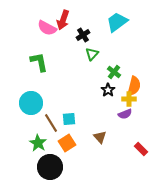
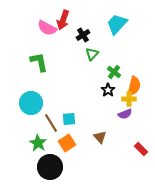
cyan trapezoid: moved 2 px down; rotated 10 degrees counterclockwise
